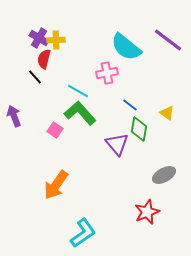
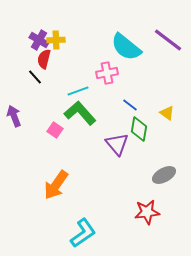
purple cross: moved 2 px down
cyan line: rotated 50 degrees counterclockwise
red star: rotated 15 degrees clockwise
